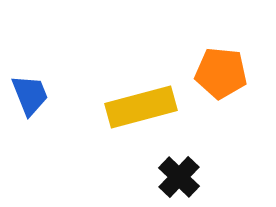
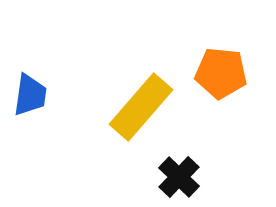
blue trapezoid: rotated 30 degrees clockwise
yellow rectangle: rotated 34 degrees counterclockwise
